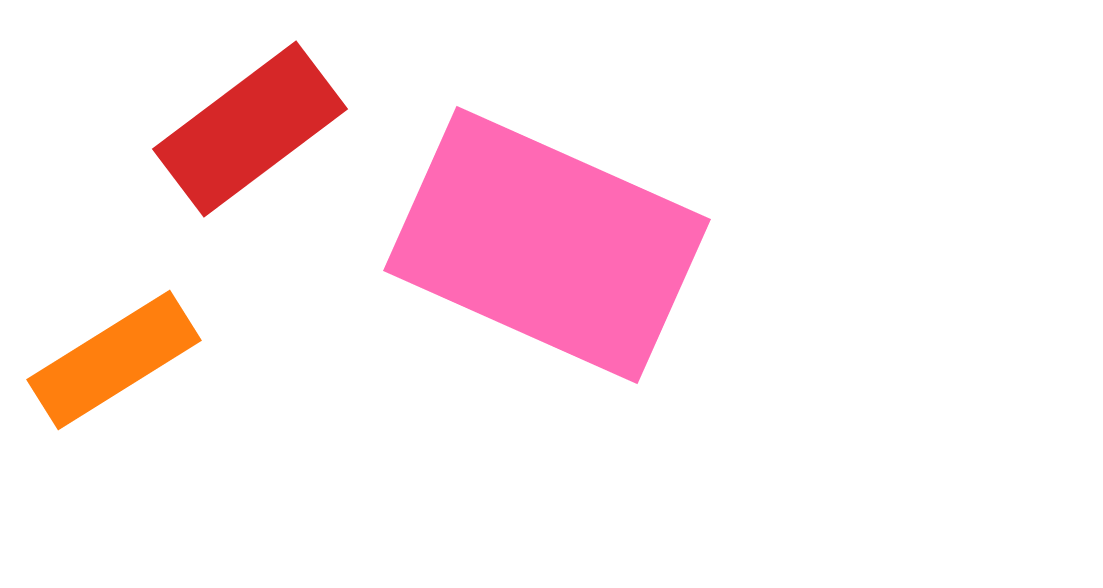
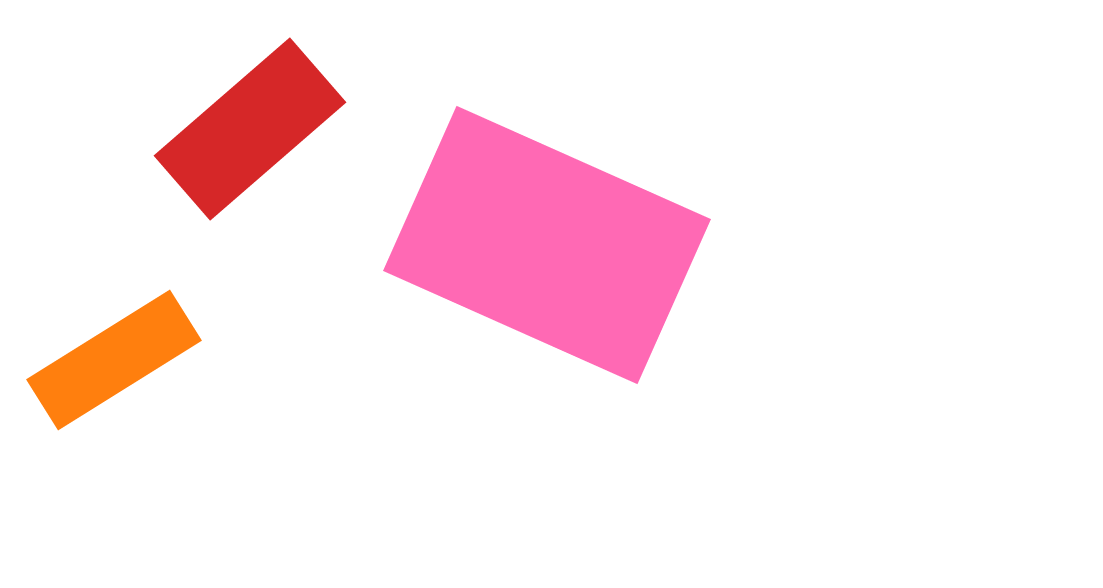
red rectangle: rotated 4 degrees counterclockwise
